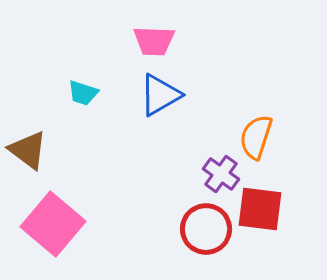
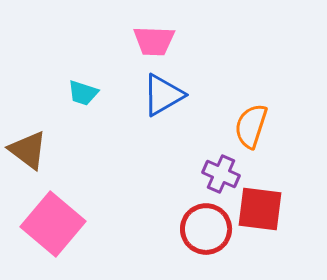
blue triangle: moved 3 px right
orange semicircle: moved 5 px left, 11 px up
purple cross: rotated 12 degrees counterclockwise
